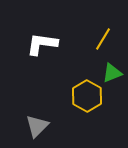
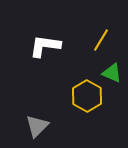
yellow line: moved 2 px left, 1 px down
white L-shape: moved 3 px right, 2 px down
green triangle: rotated 45 degrees clockwise
